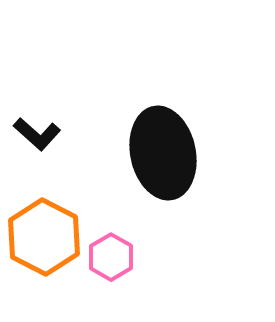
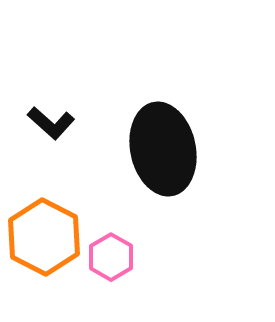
black L-shape: moved 14 px right, 11 px up
black ellipse: moved 4 px up
